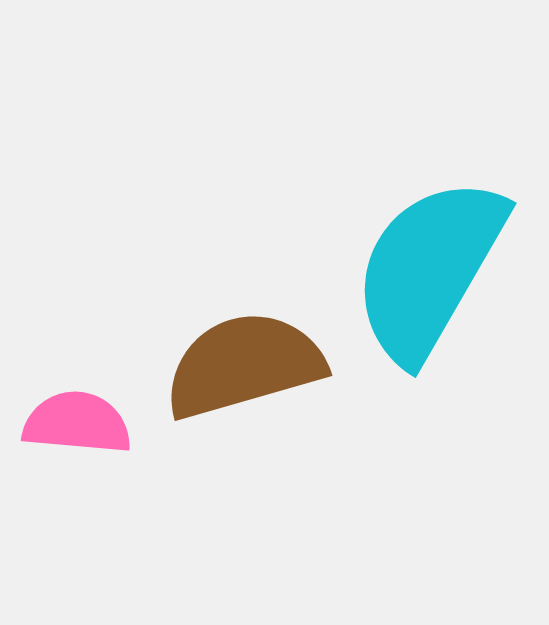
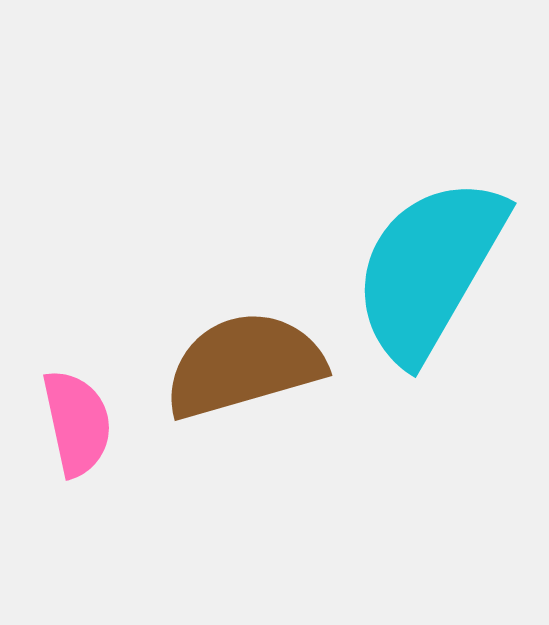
pink semicircle: rotated 73 degrees clockwise
